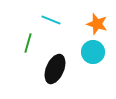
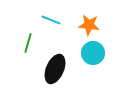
orange star: moved 8 px left, 1 px down; rotated 10 degrees counterclockwise
cyan circle: moved 1 px down
